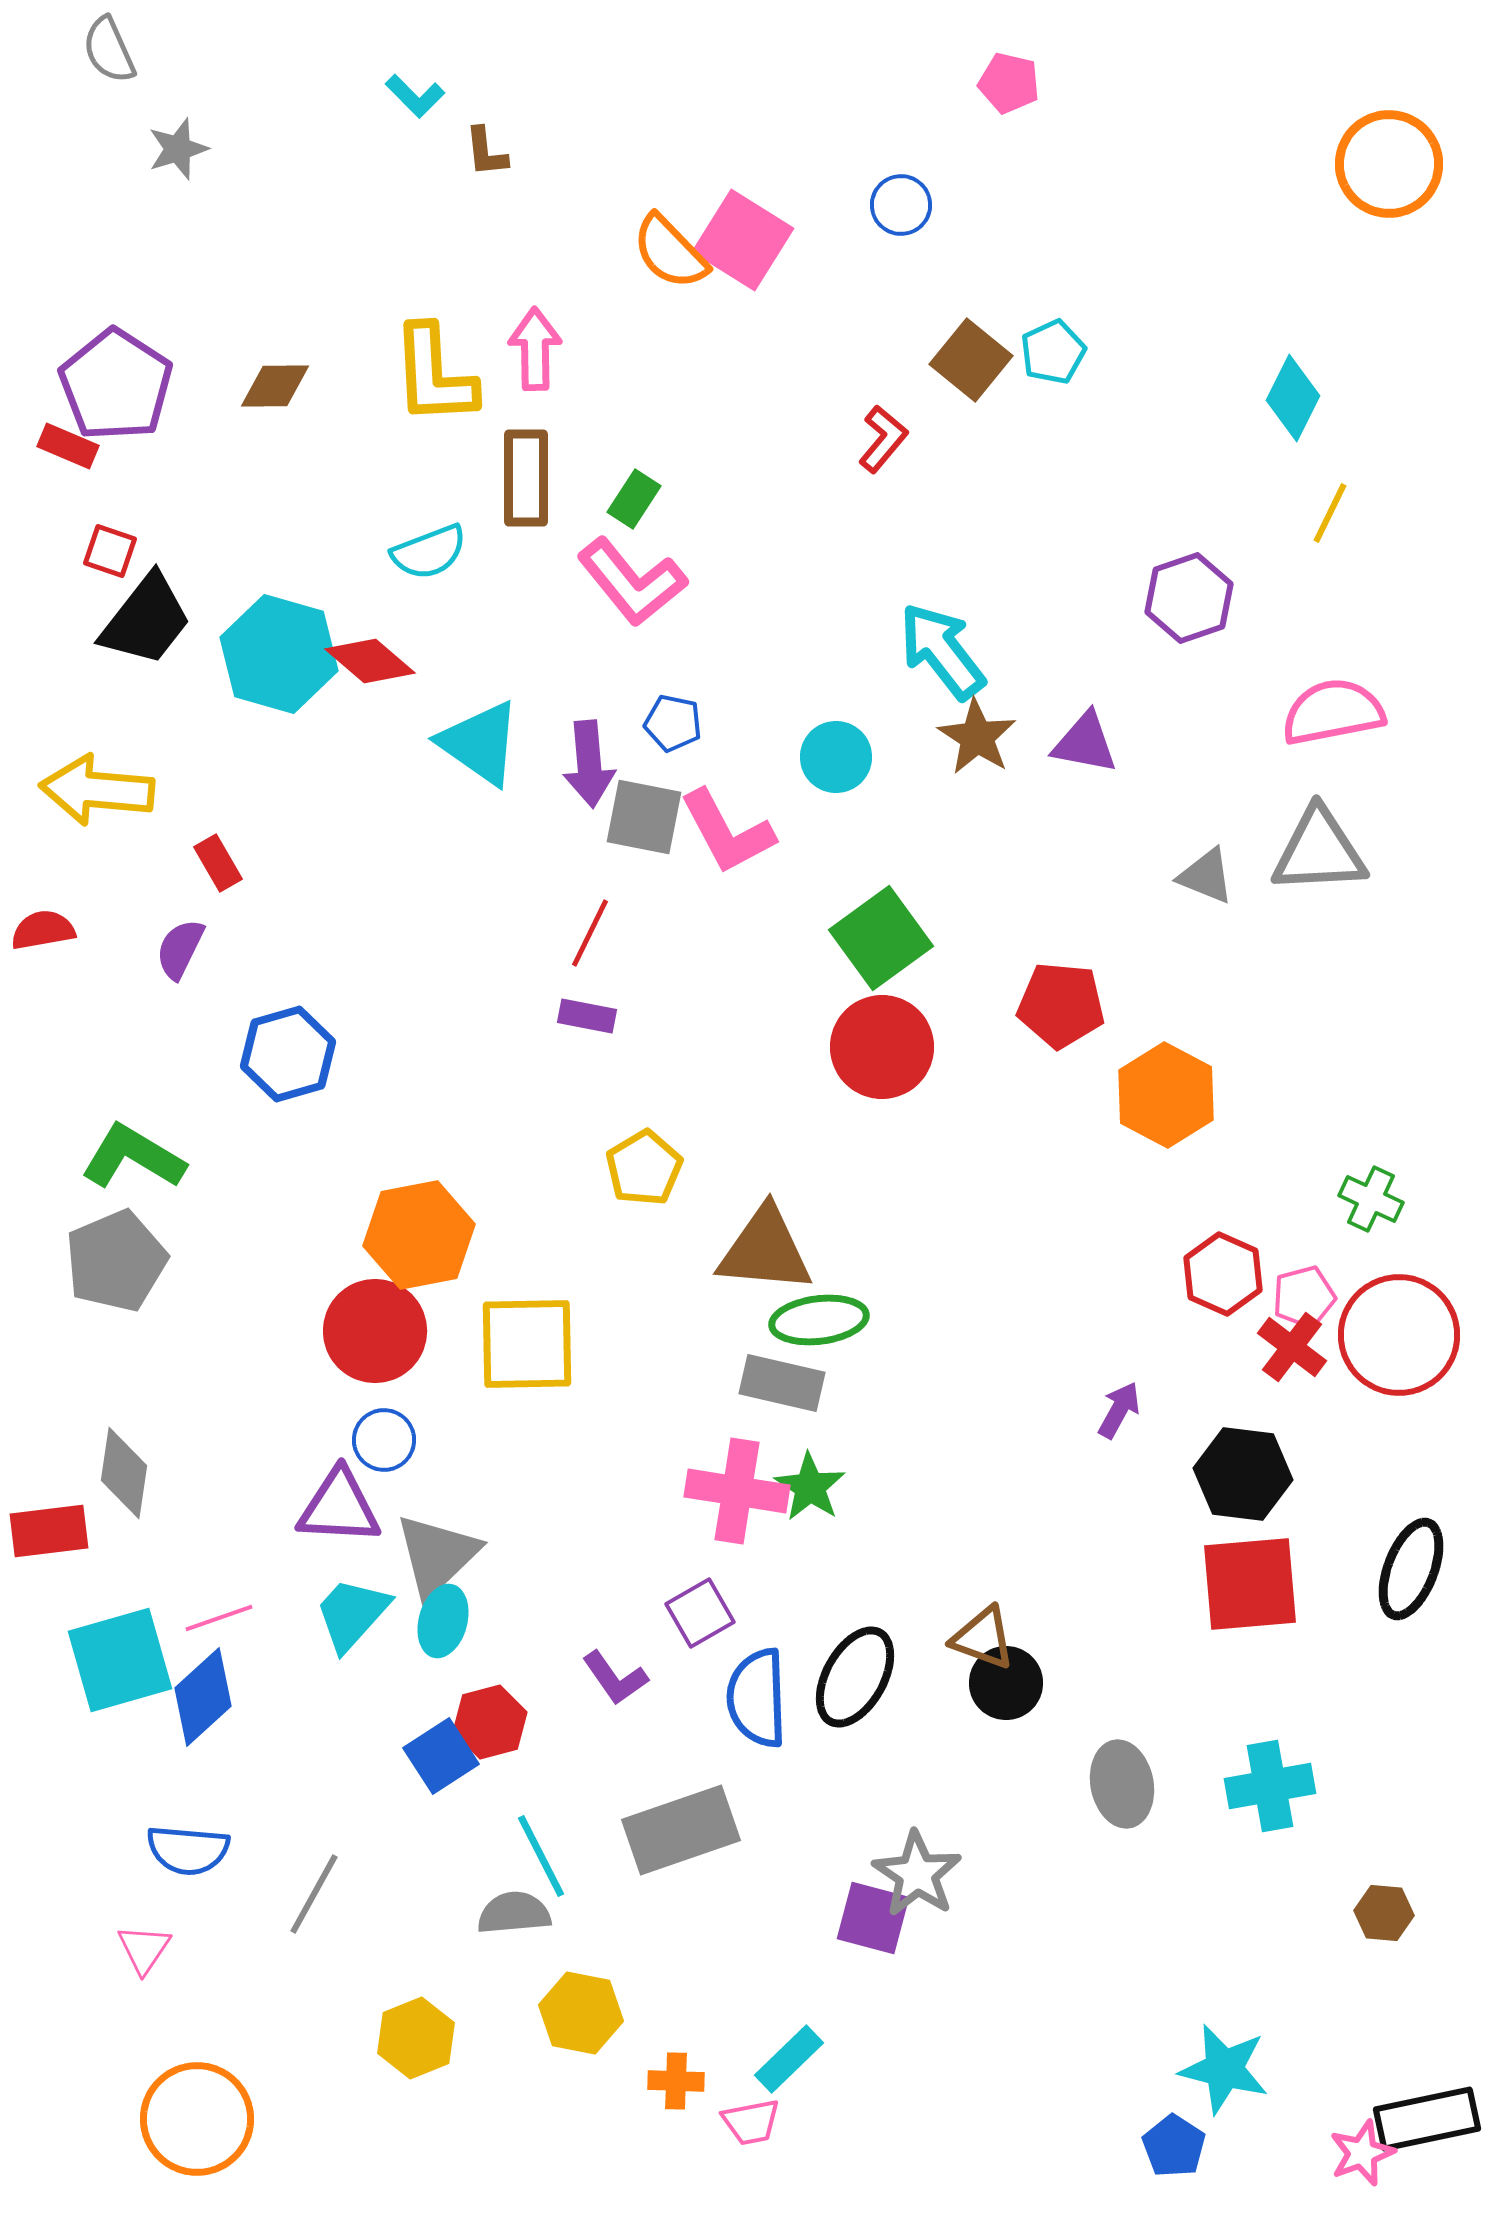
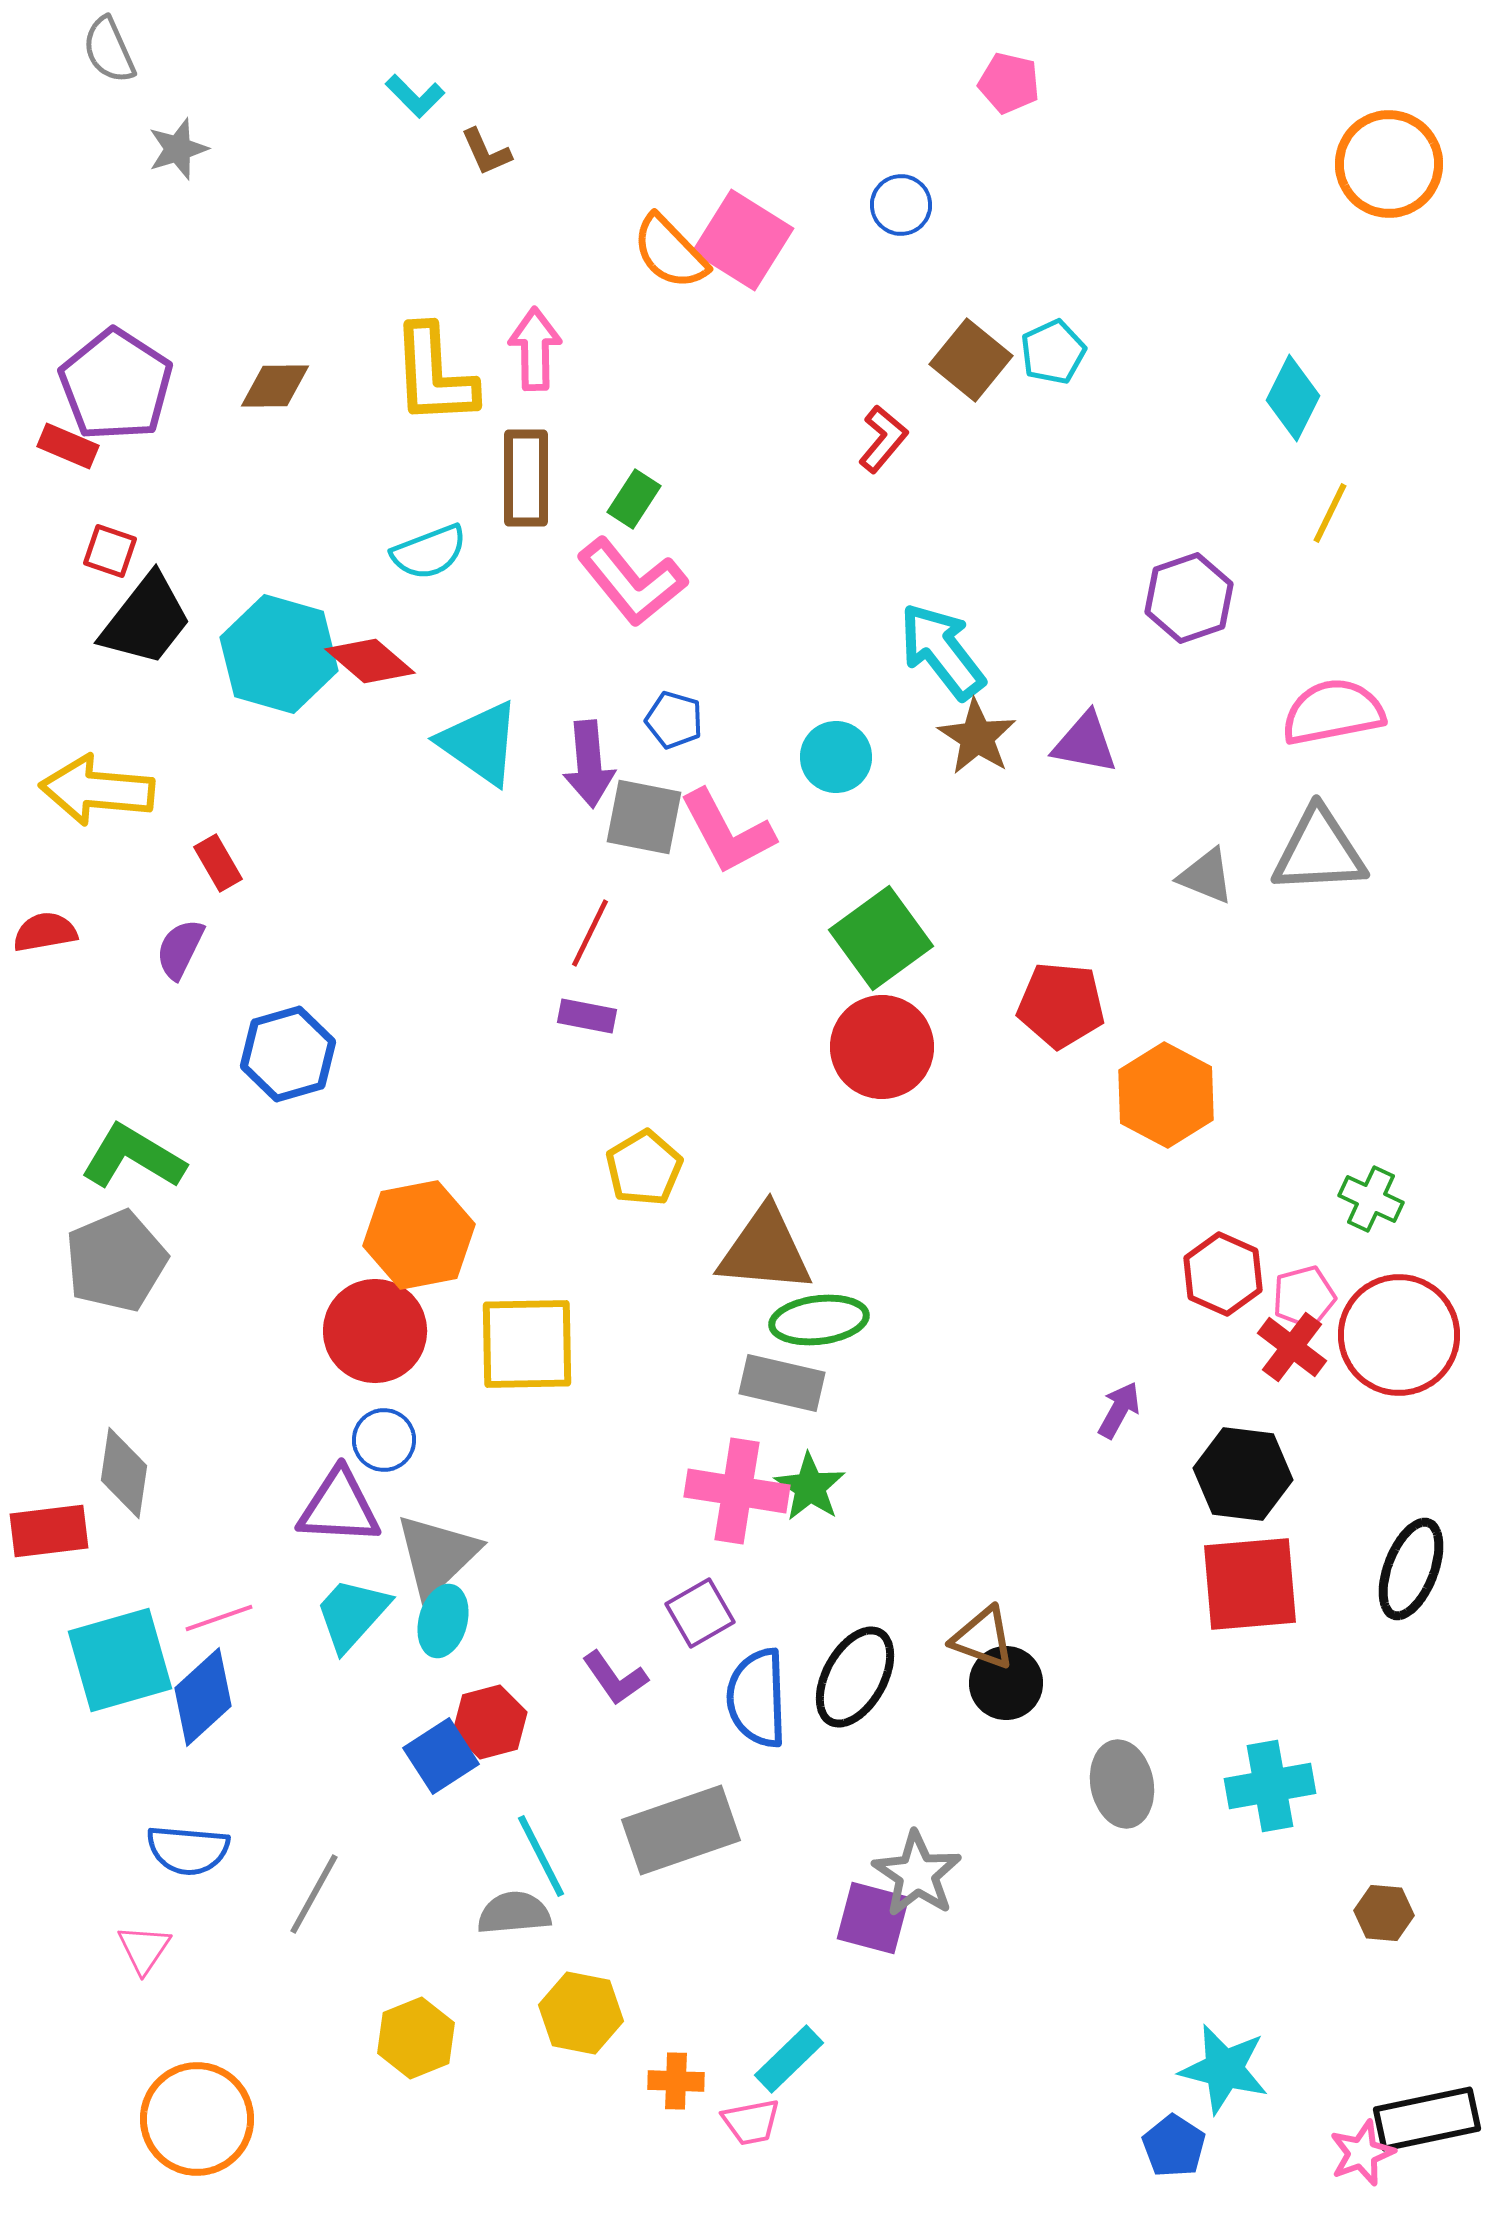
brown L-shape at (486, 152): rotated 18 degrees counterclockwise
blue pentagon at (673, 723): moved 1 px right, 3 px up; rotated 4 degrees clockwise
red semicircle at (43, 930): moved 2 px right, 2 px down
